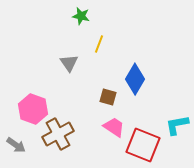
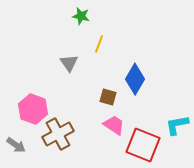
pink trapezoid: moved 2 px up
